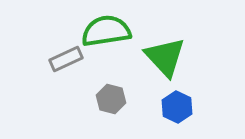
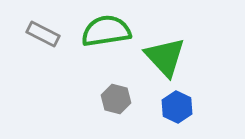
gray rectangle: moved 23 px left, 25 px up; rotated 52 degrees clockwise
gray hexagon: moved 5 px right
